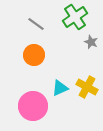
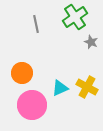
gray line: rotated 42 degrees clockwise
orange circle: moved 12 px left, 18 px down
pink circle: moved 1 px left, 1 px up
